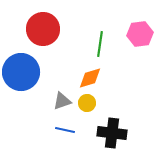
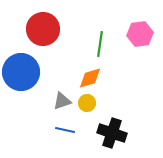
black cross: rotated 12 degrees clockwise
